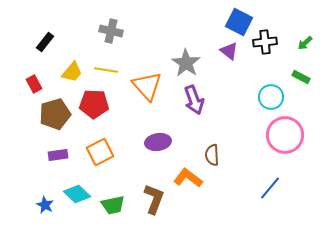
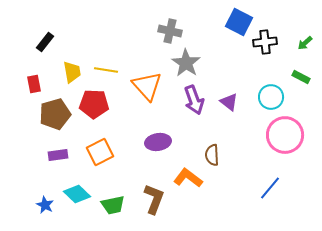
gray cross: moved 59 px right
purple triangle: moved 51 px down
yellow trapezoid: rotated 50 degrees counterclockwise
red rectangle: rotated 18 degrees clockwise
